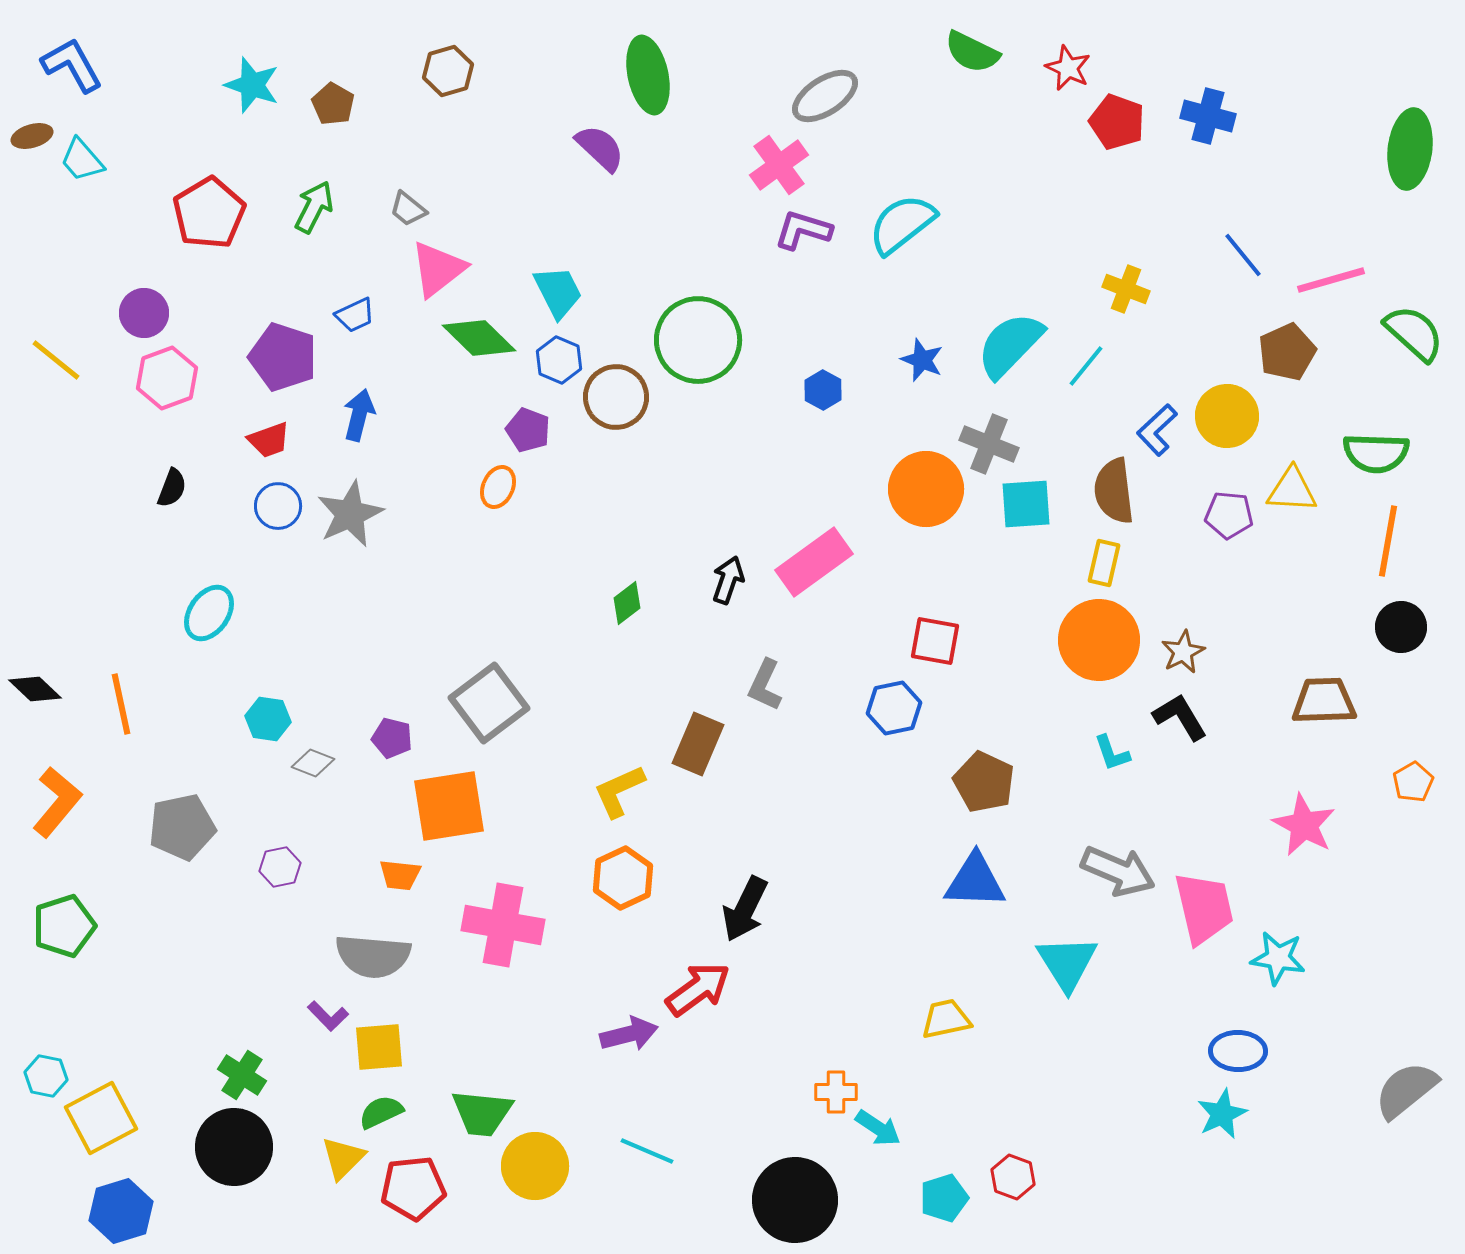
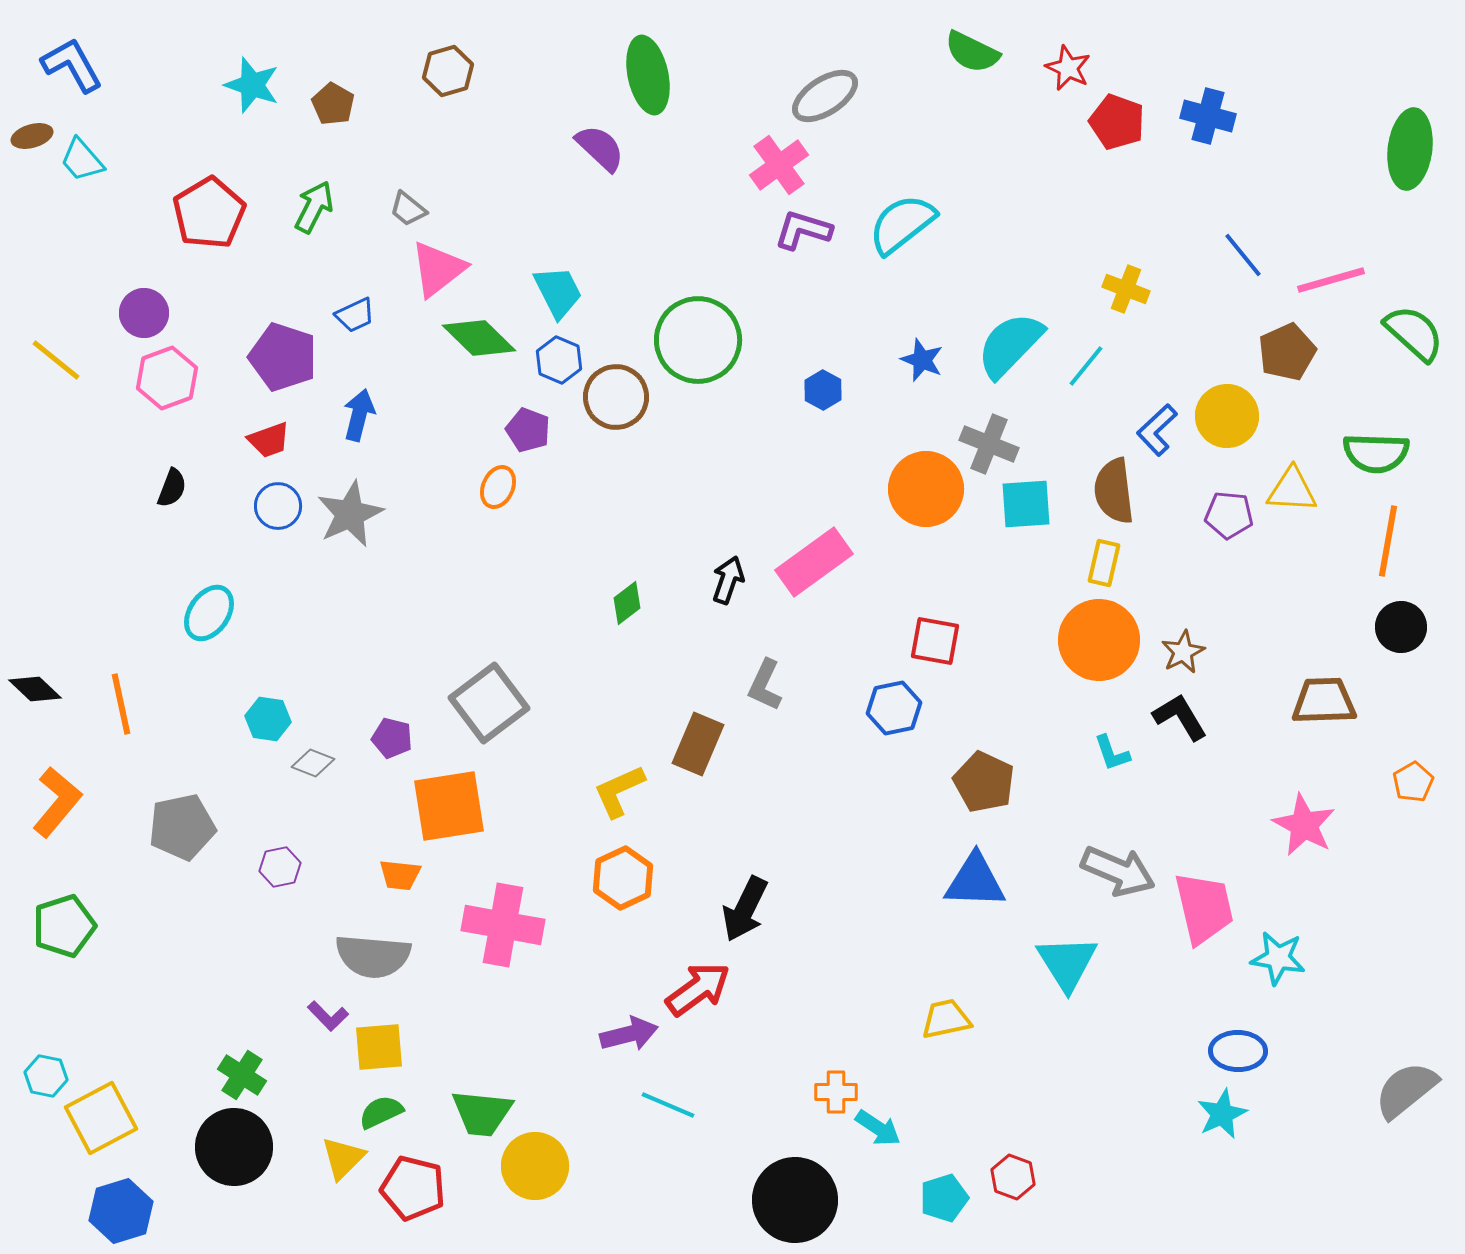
cyan line at (647, 1151): moved 21 px right, 46 px up
red pentagon at (413, 1188): rotated 20 degrees clockwise
